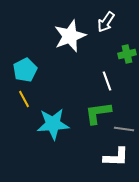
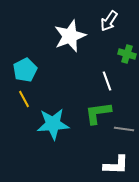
white arrow: moved 3 px right, 1 px up
green cross: rotated 30 degrees clockwise
white L-shape: moved 8 px down
